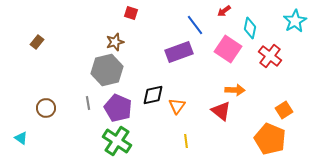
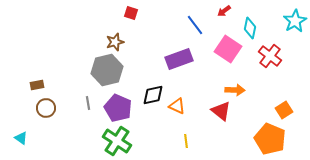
brown rectangle: moved 43 px down; rotated 40 degrees clockwise
purple rectangle: moved 7 px down
orange triangle: rotated 42 degrees counterclockwise
